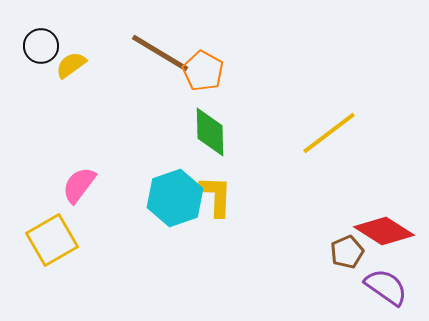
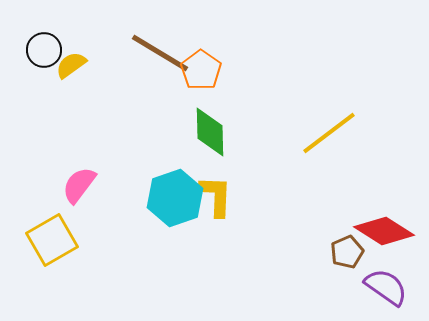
black circle: moved 3 px right, 4 px down
orange pentagon: moved 2 px left, 1 px up; rotated 6 degrees clockwise
